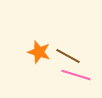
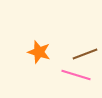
brown line: moved 17 px right, 2 px up; rotated 50 degrees counterclockwise
